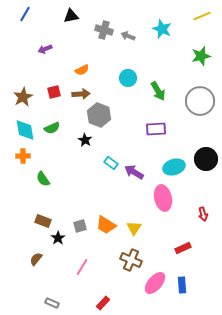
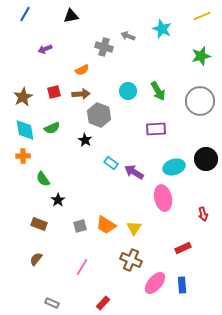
gray cross at (104, 30): moved 17 px down
cyan circle at (128, 78): moved 13 px down
brown rectangle at (43, 221): moved 4 px left, 3 px down
black star at (58, 238): moved 38 px up
